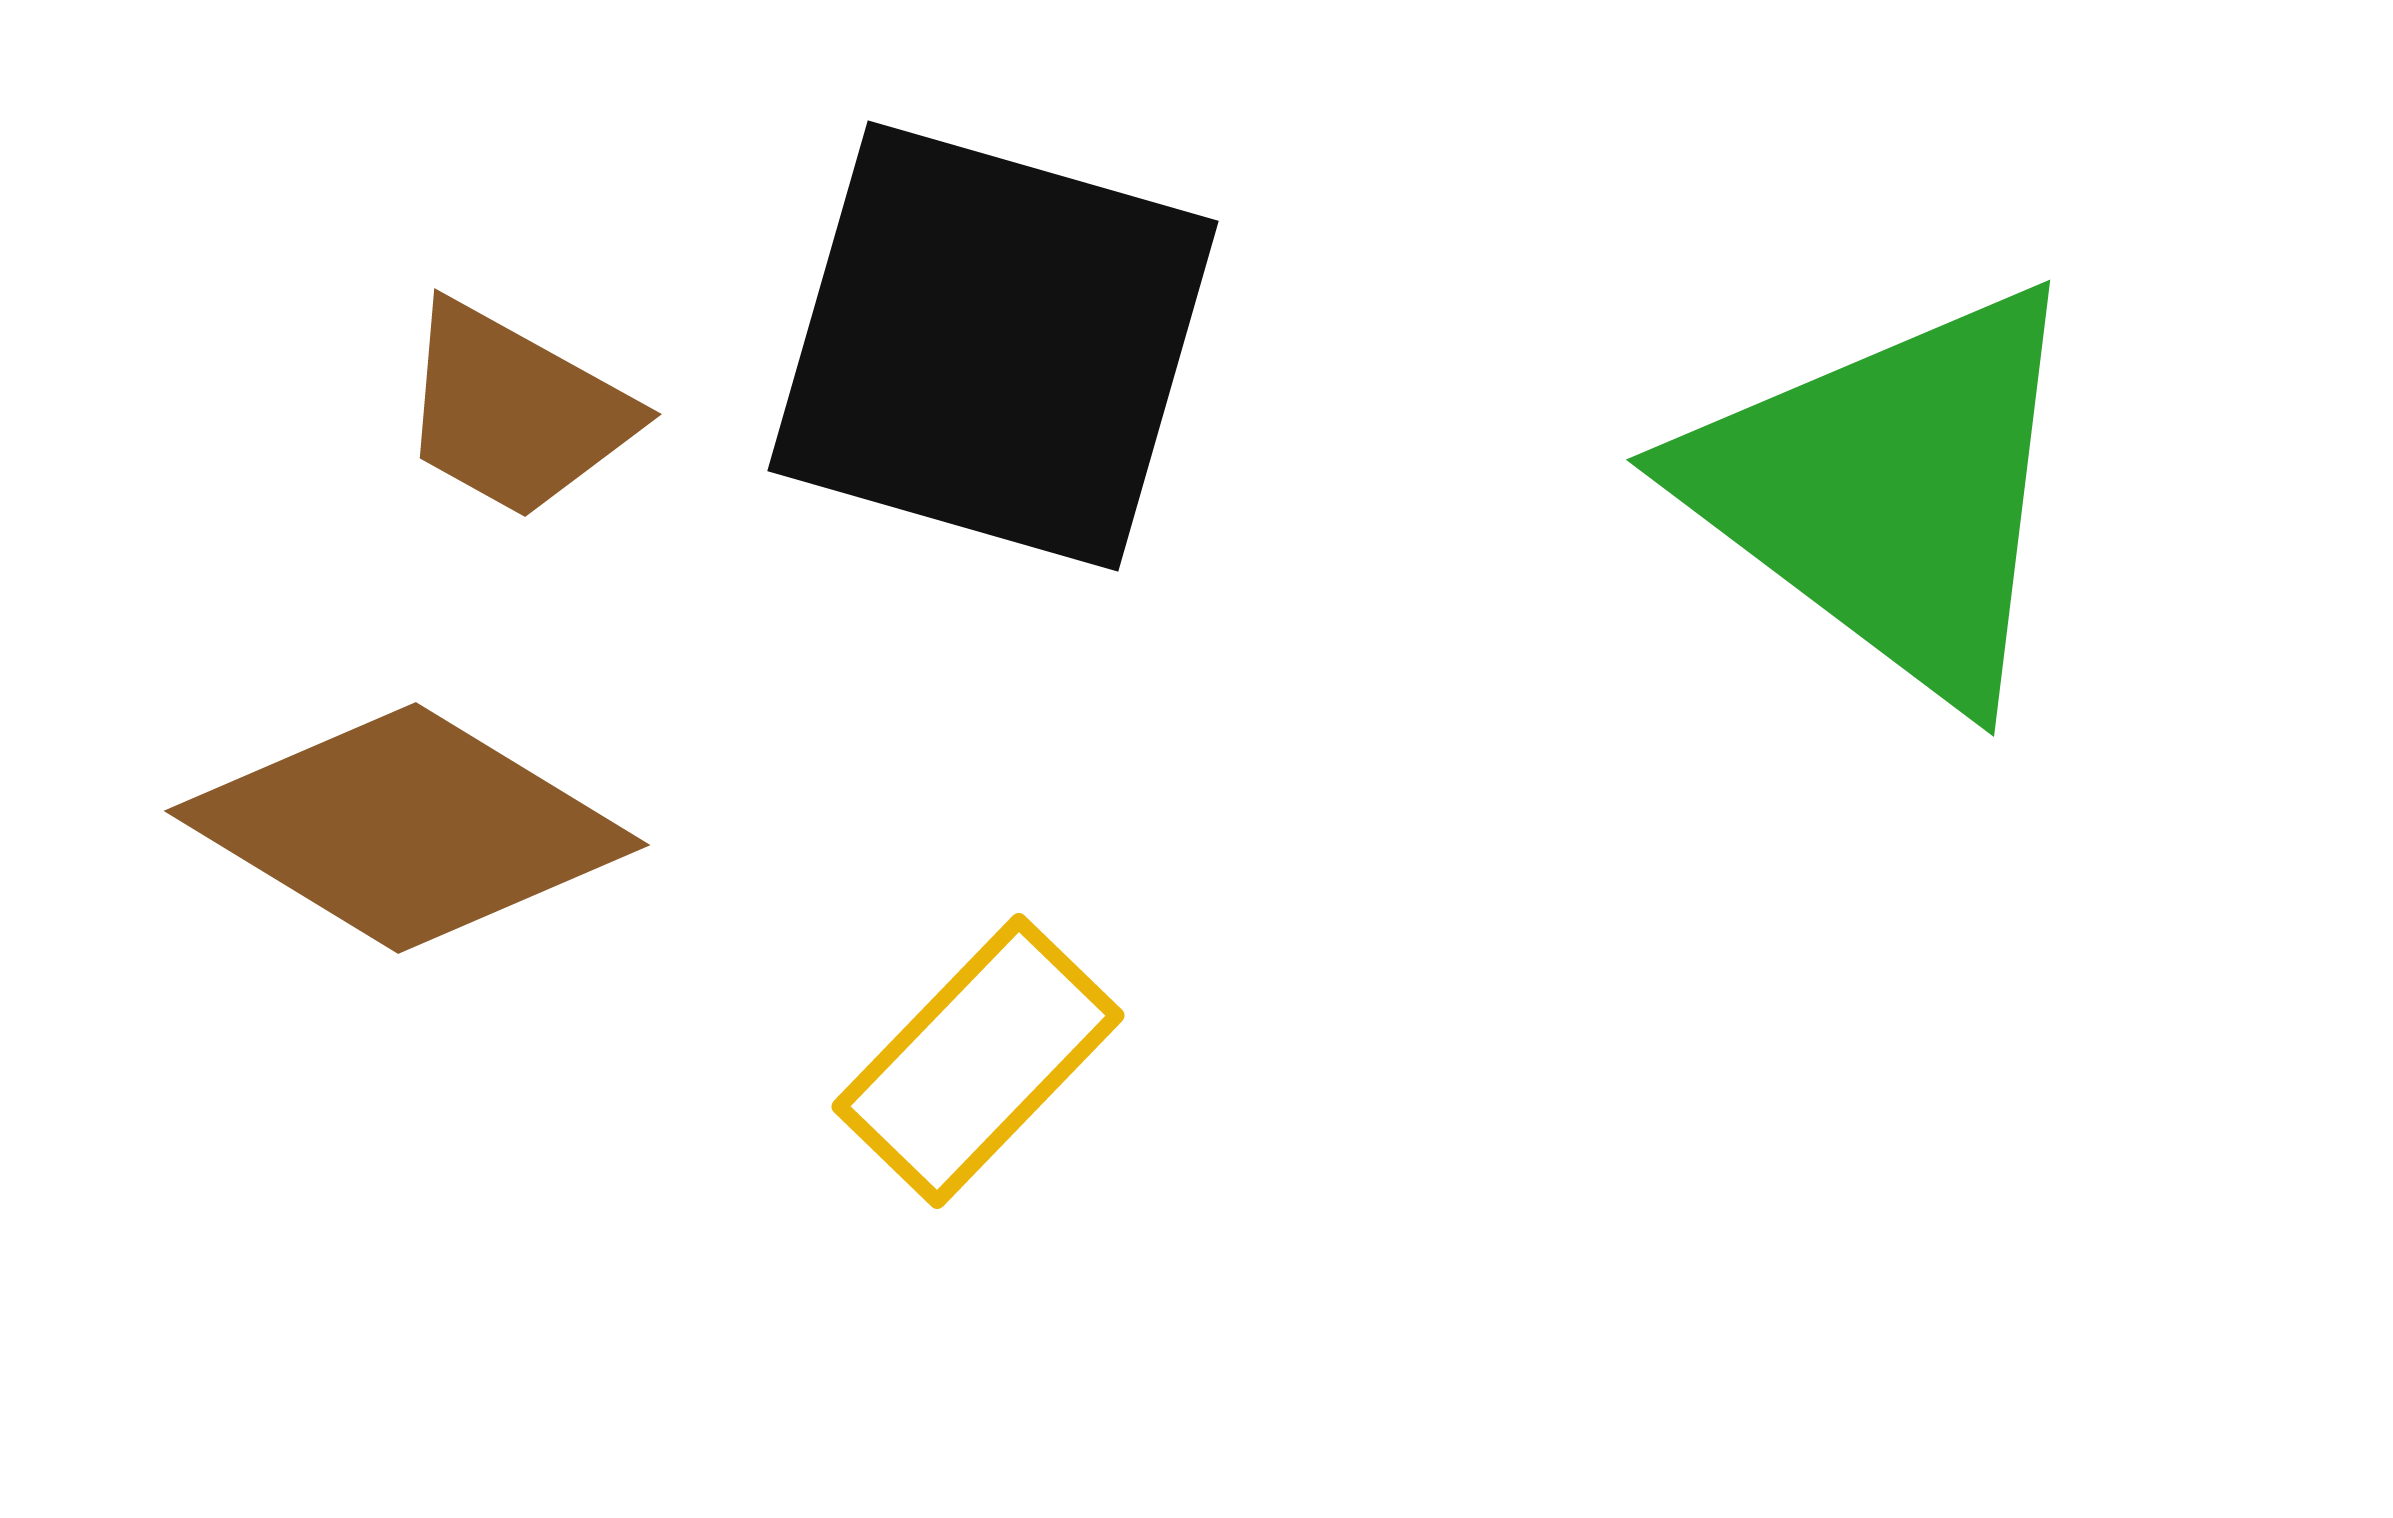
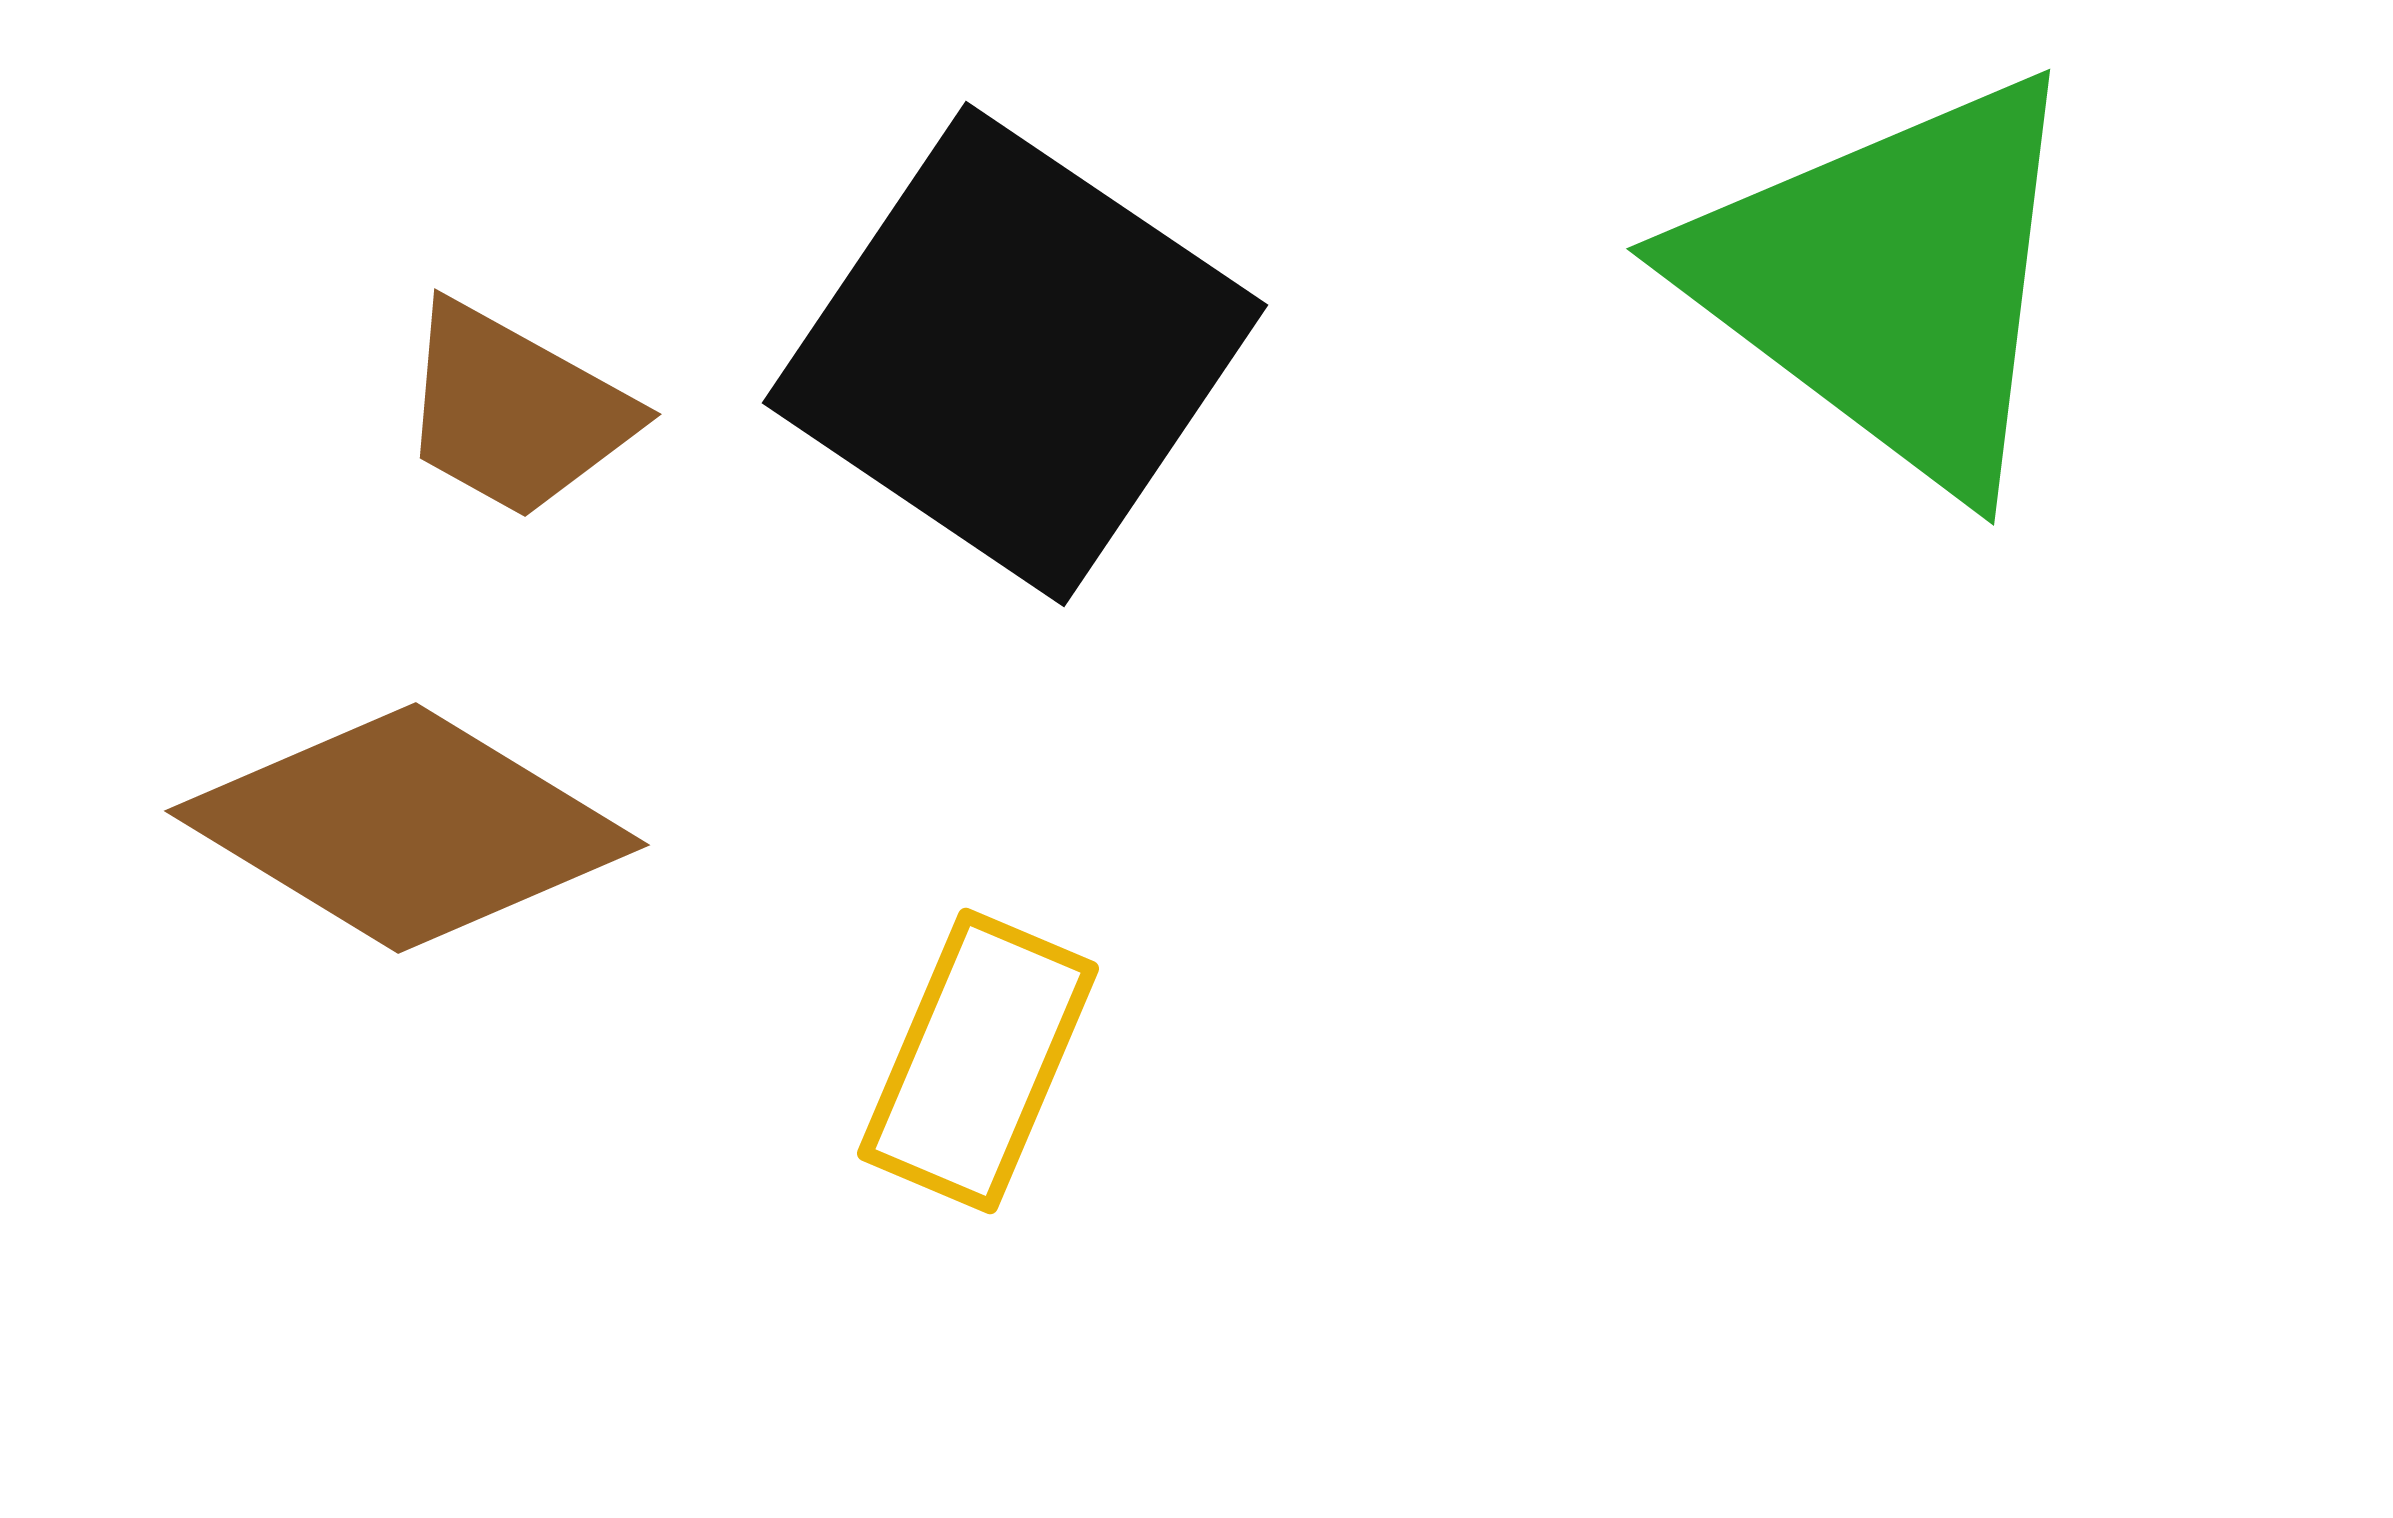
black square: moved 22 px right, 8 px down; rotated 18 degrees clockwise
green triangle: moved 211 px up
yellow rectangle: rotated 21 degrees counterclockwise
